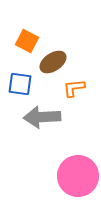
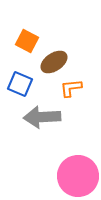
brown ellipse: moved 1 px right
blue square: rotated 15 degrees clockwise
orange L-shape: moved 3 px left
